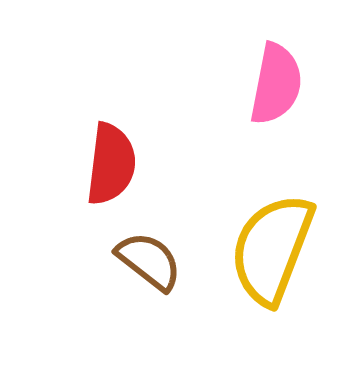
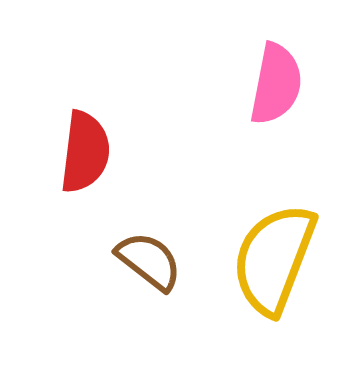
red semicircle: moved 26 px left, 12 px up
yellow semicircle: moved 2 px right, 10 px down
